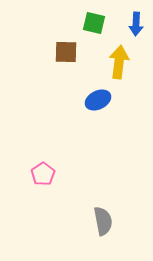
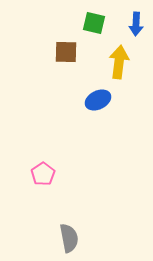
gray semicircle: moved 34 px left, 17 px down
